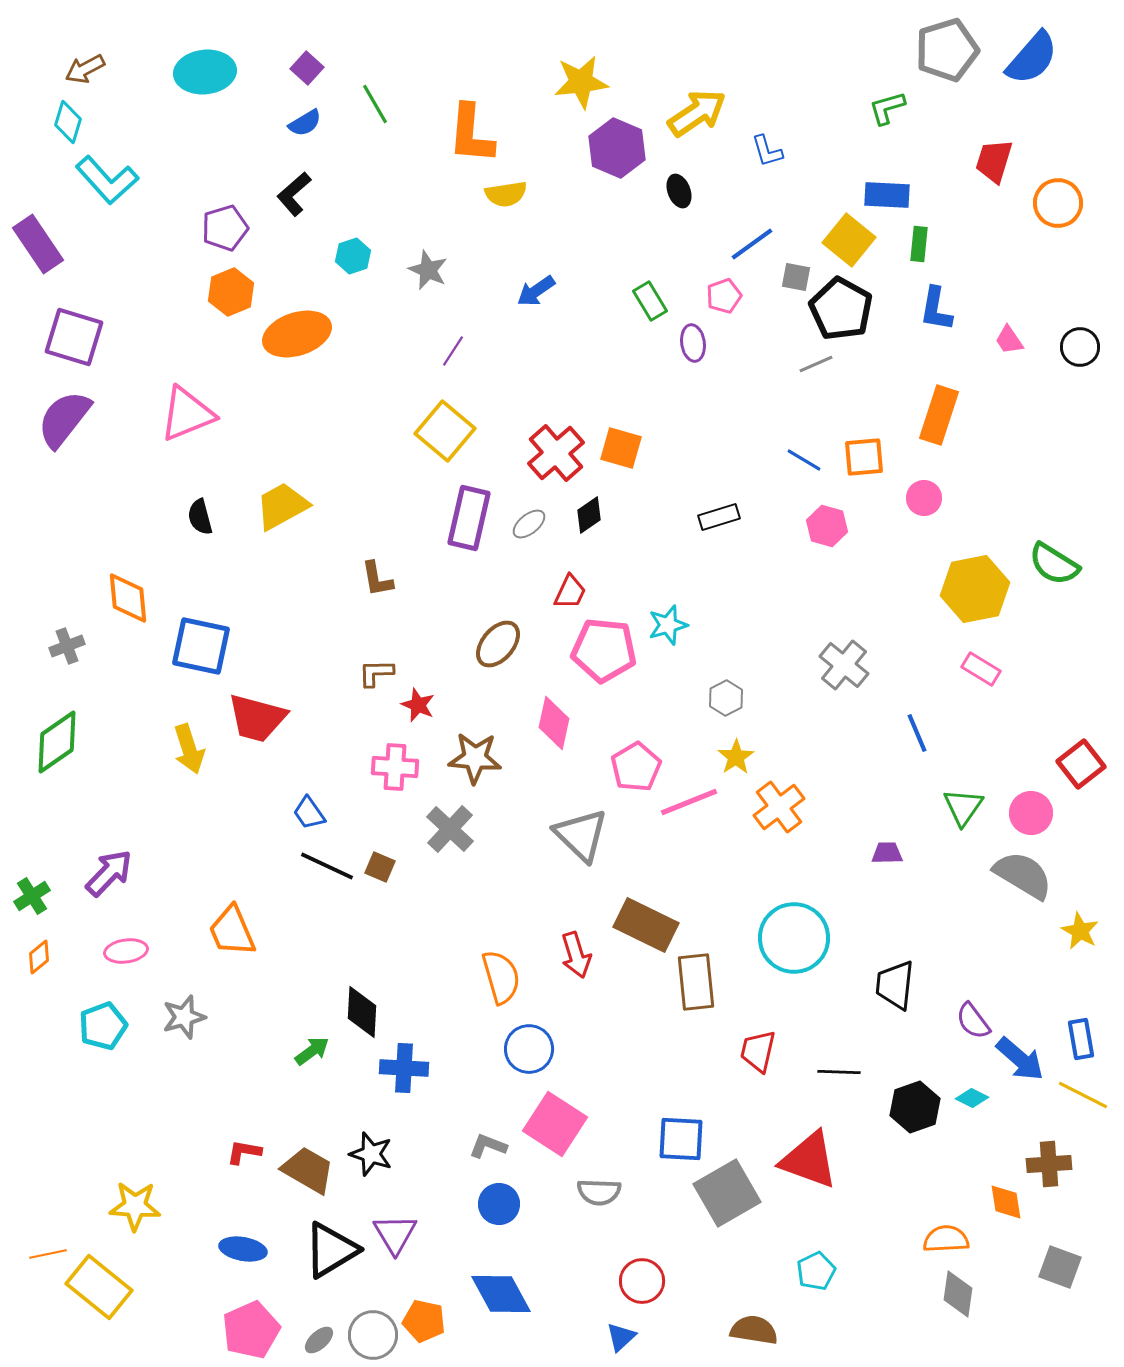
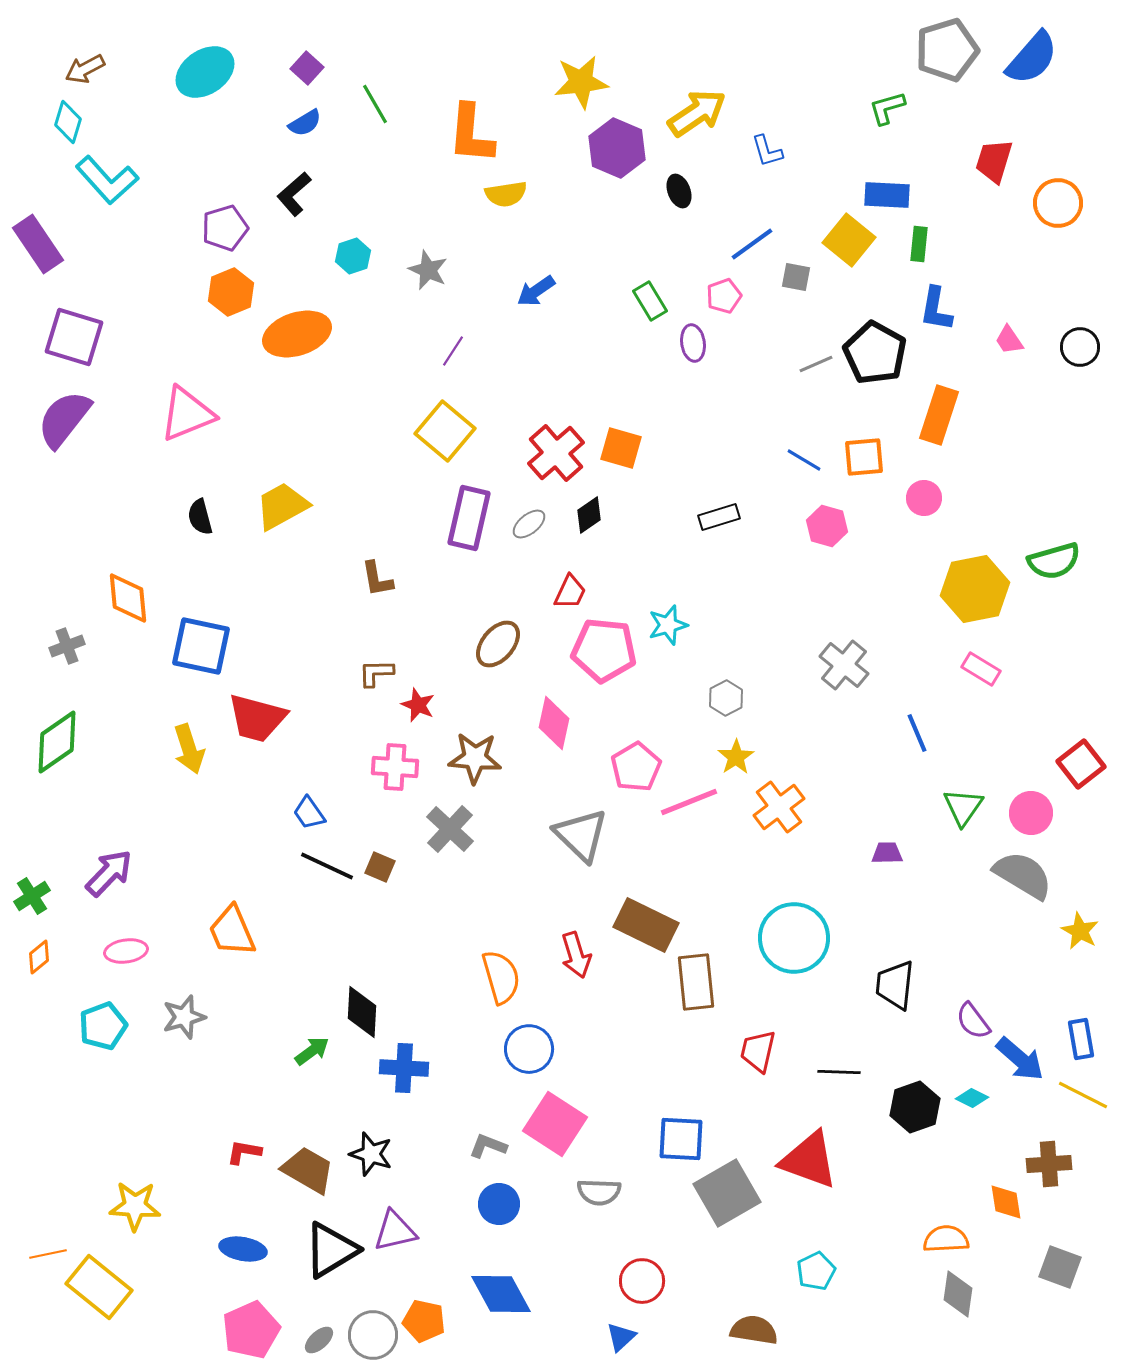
cyan ellipse at (205, 72): rotated 28 degrees counterclockwise
black pentagon at (841, 309): moved 34 px right, 44 px down
green semicircle at (1054, 564): moved 3 px up; rotated 48 degrees counterclockwise
purple triangle at (395, 1234): moved 3 px up; rotated 48 degrees clockwise
